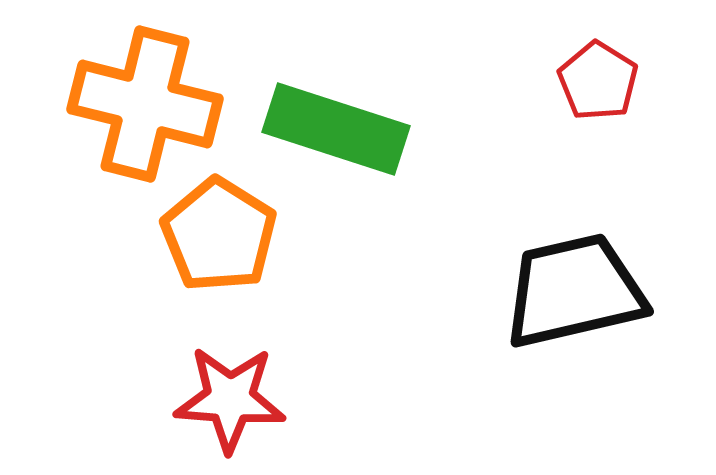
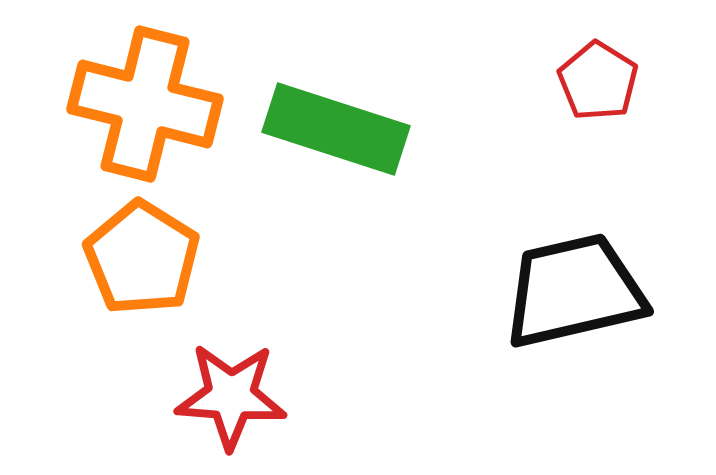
orange pentagon: moved 77 px left, 23 px down
red star: moved 1 px right, 3 px up
